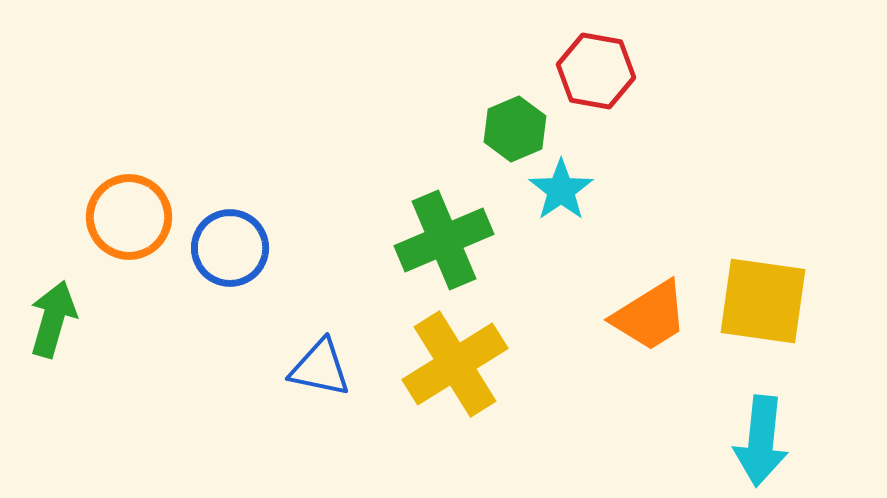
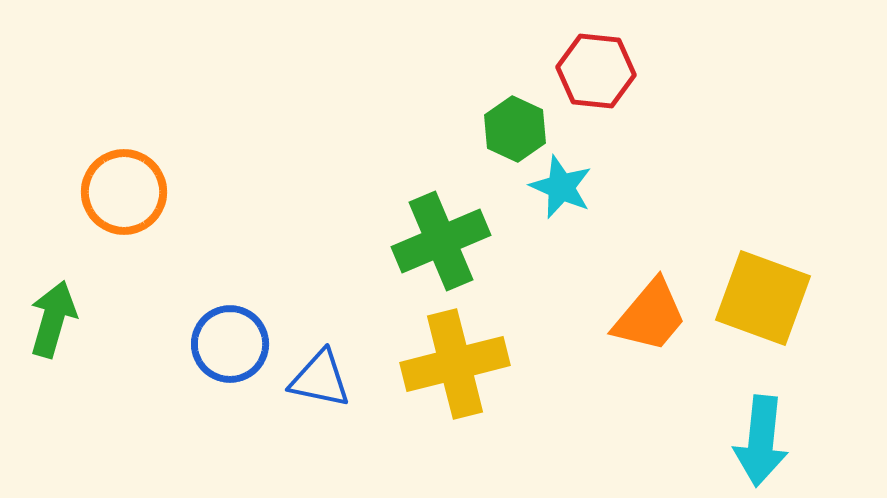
red hexagon: rotated 4 degrees counterclockwise
green hexagon: rotated 12 degrees counterclockwise
cyan star: moved 3 px up; rotated 14 degrees counterclockwise
orange circle: moved 5 px left, 25 px up
green cross: moved 3 px left, 1 px down
blue circle: moved 96 px down
yellow square: moved 3 px up; rotated 12 degrees clockwise
orange trapezoid: rotated 18 degrees counterclockwise
yellow cross: rotated 18 degrees clockwise
blue triangle: moved 11 px down
